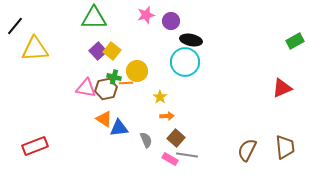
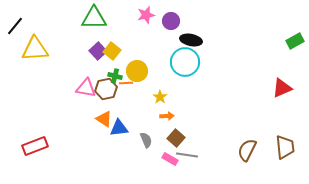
green cross: moved 1 px right, 1 px up
